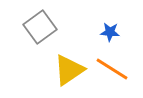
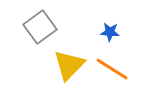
yellow triangle: moved 5 px up; rotated 12 degrees counterclockwise
